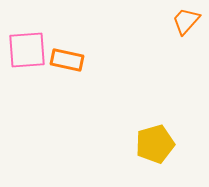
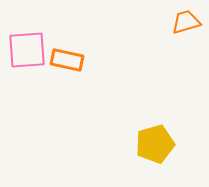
orange trapezoid: moved 1 px down; rotated 32 degrees clockwise
